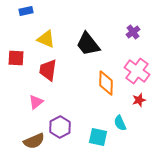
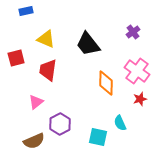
red square: rotated 18 degrees counterclockwise
red star: moved 1 px right, 1 px up
purple hexagon: moved 3 px up
